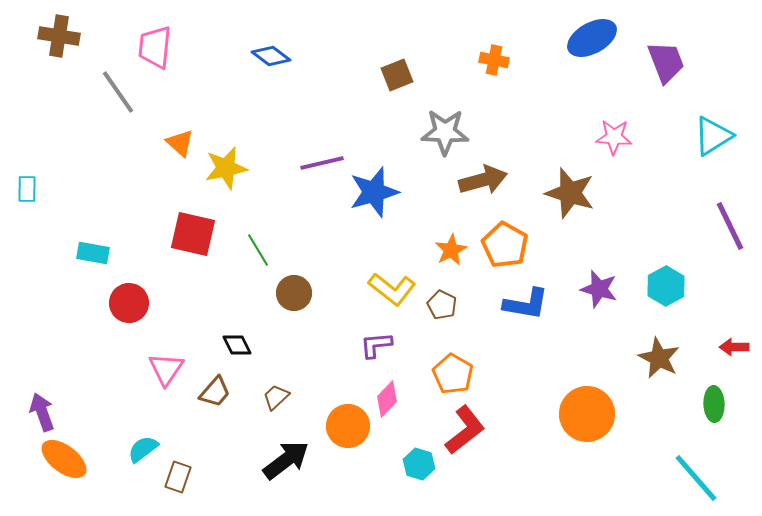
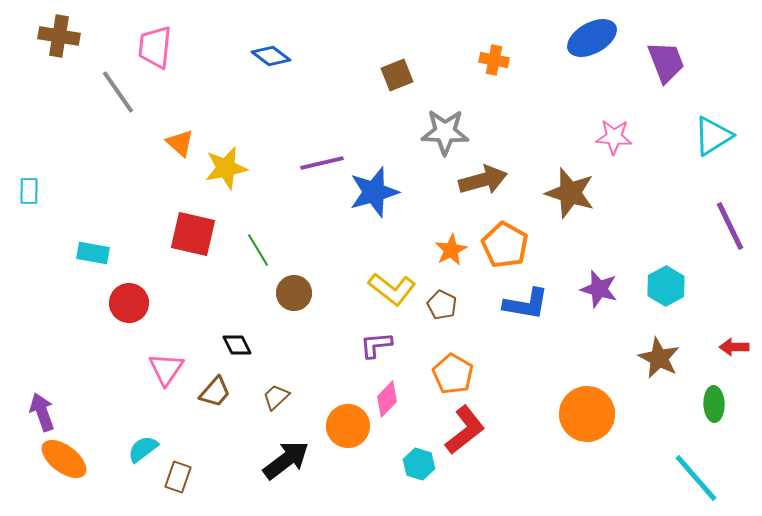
cyan rectangle at (27, 189): moved 2 px right, 2 px down
